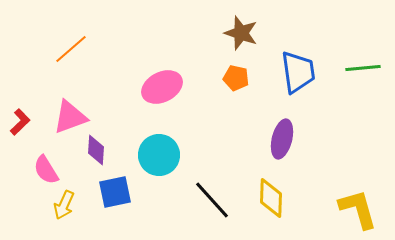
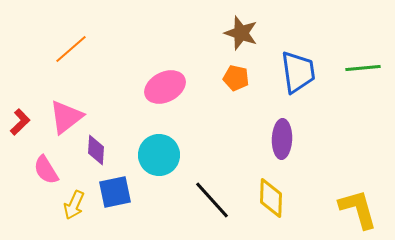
pink ellipse: moved 3 px right
pink triangle: moved 4 px left; rotated 18 degrees counterclockwise
purple ellipse: rotated 12 degrees counterclockwise
yellow arrow: moved 10 px right
